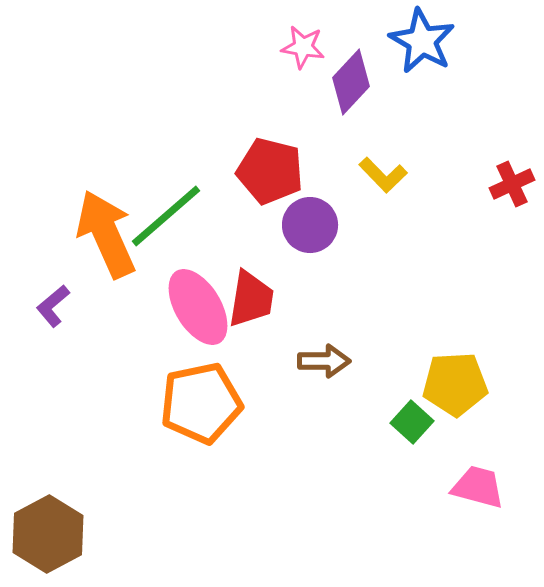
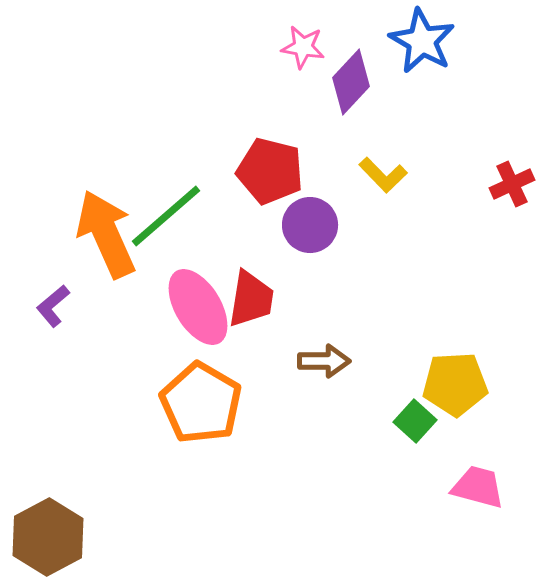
orange pentagon: rotated 30 degrees counterclockwise
green square: moved 3 px right, 1 px up
brown hexagon: moved 3 px down
